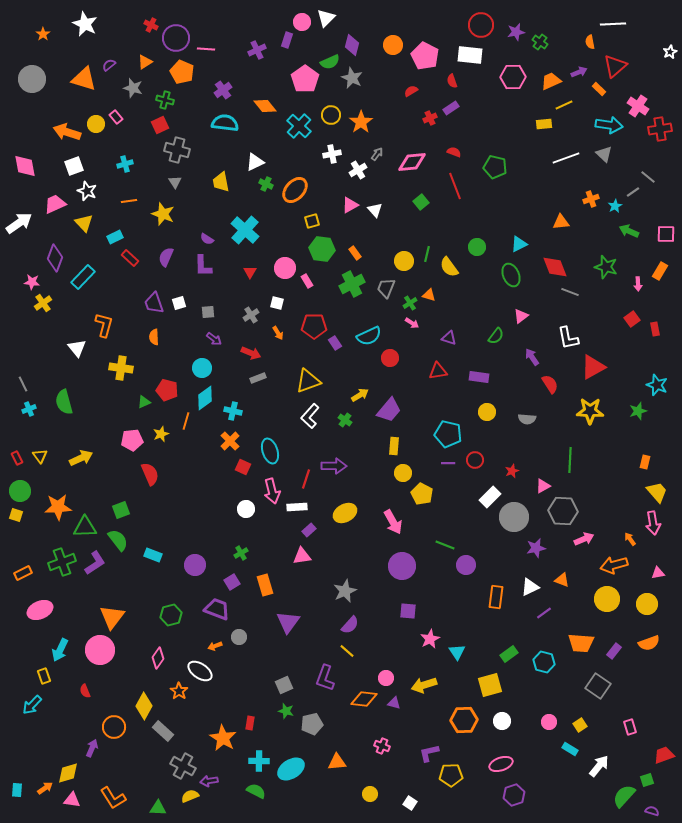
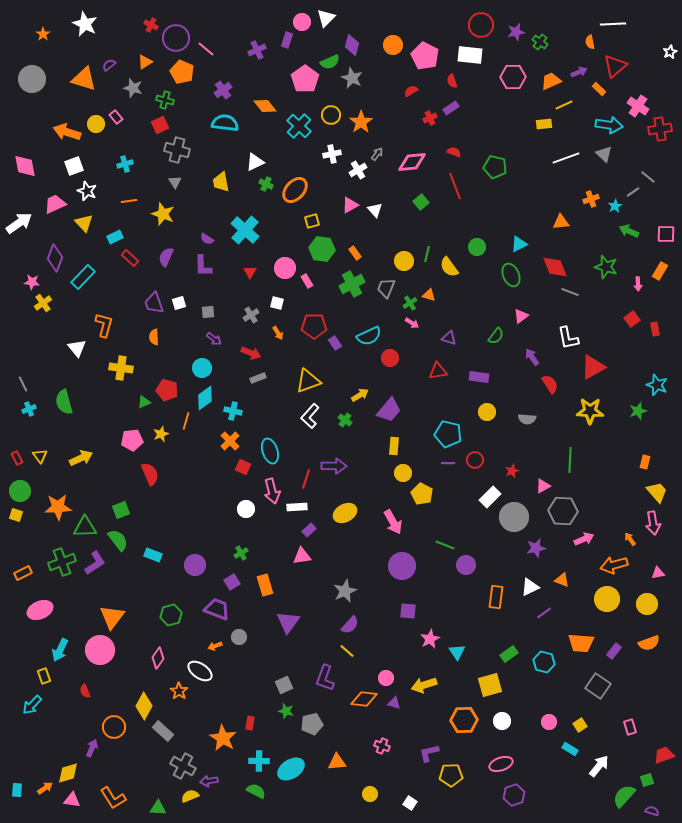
pink line at (206, 49): rotated 36 degrees clockwise
